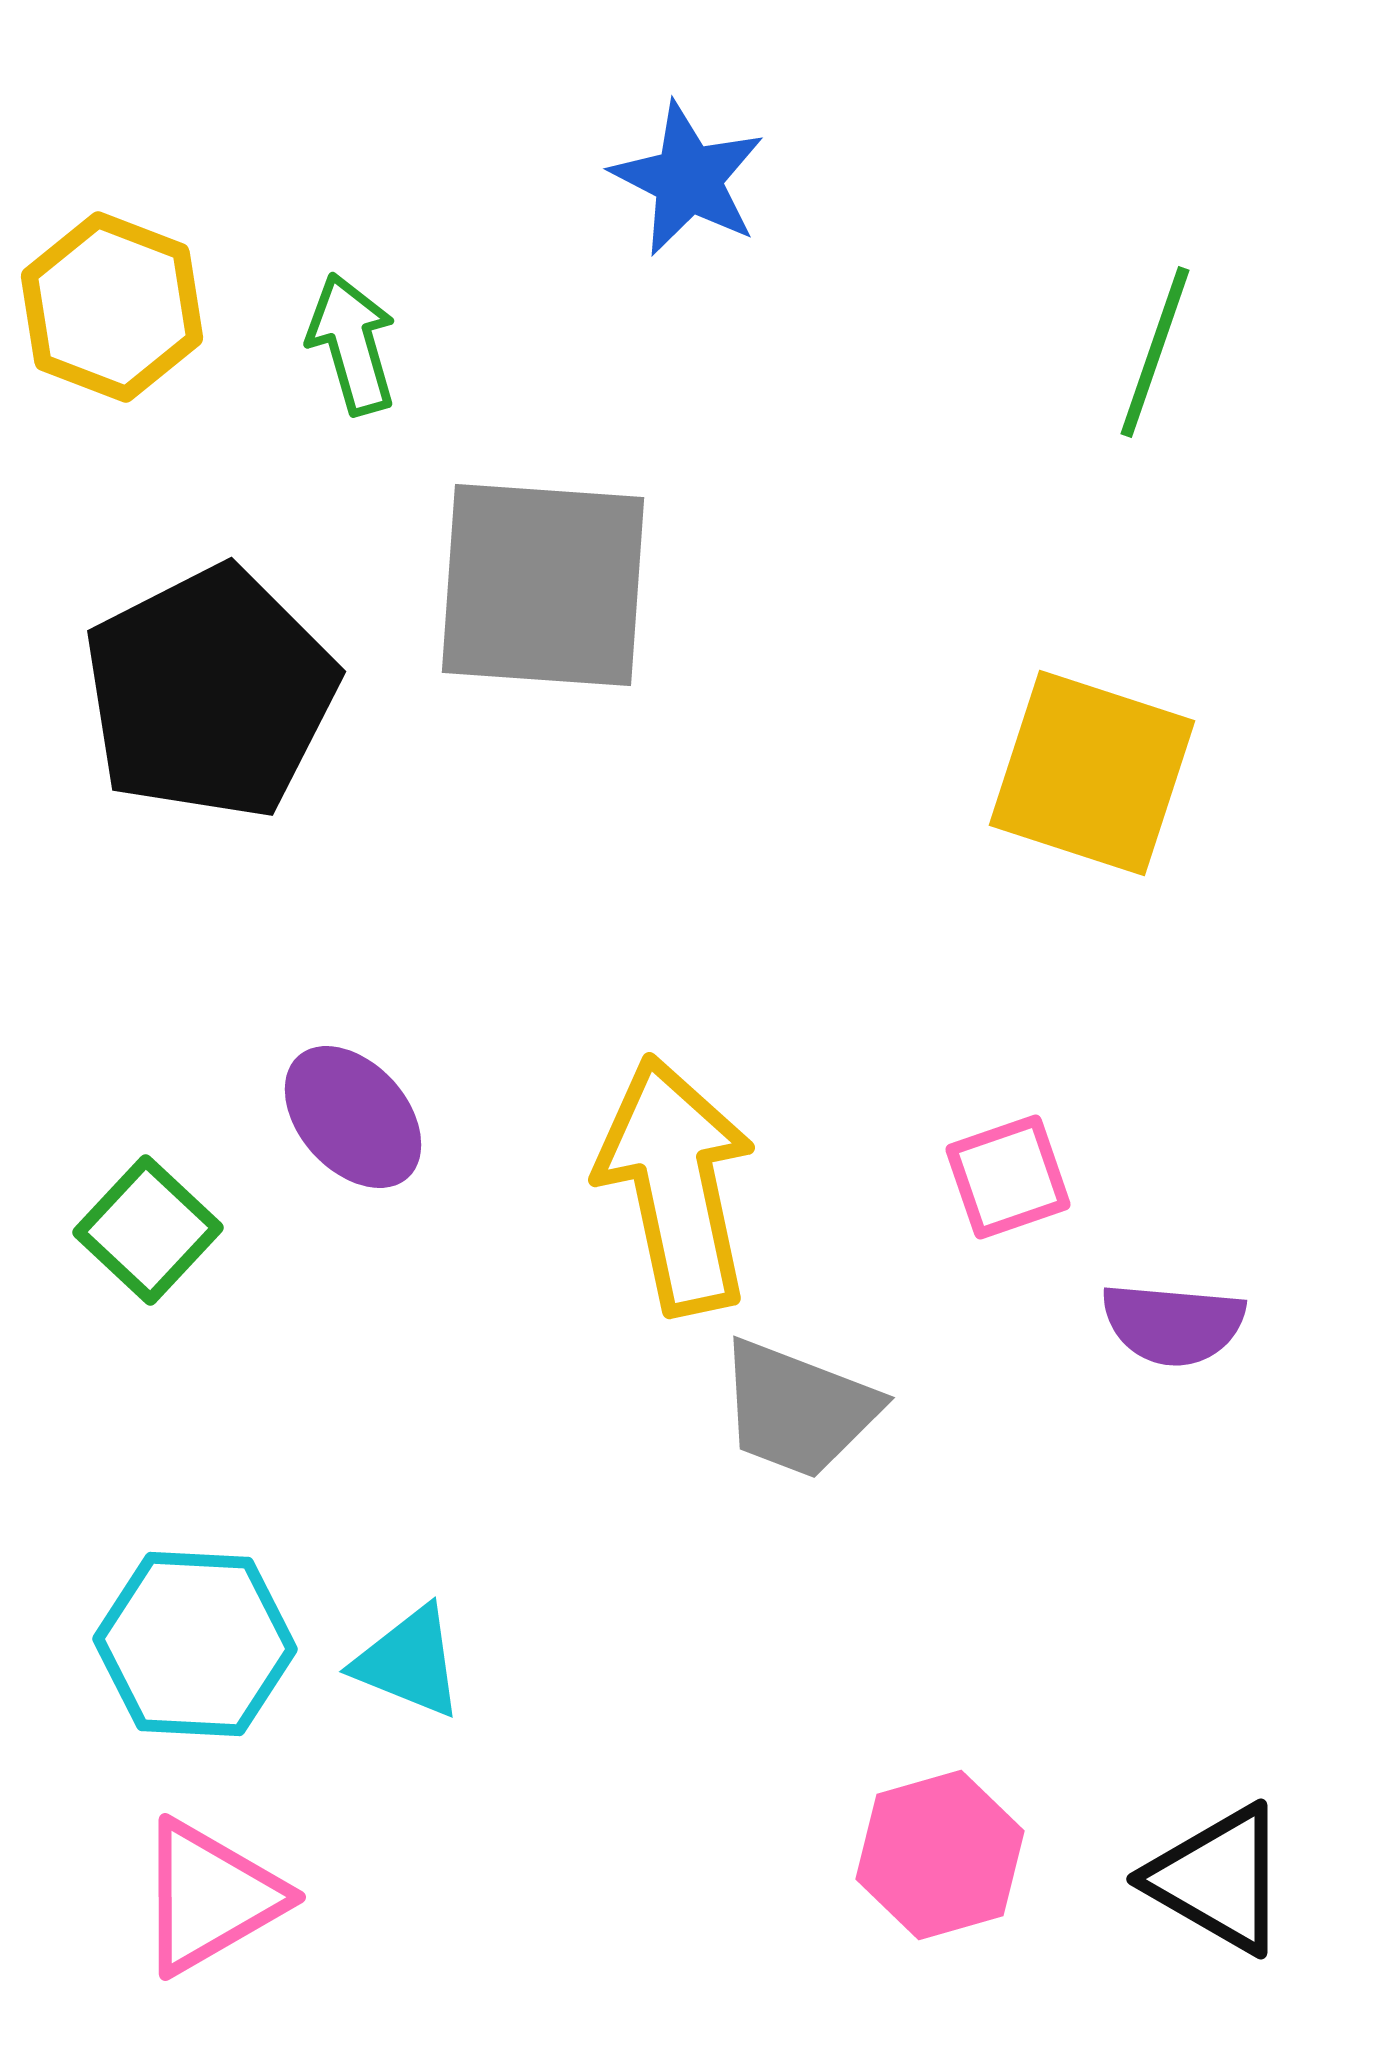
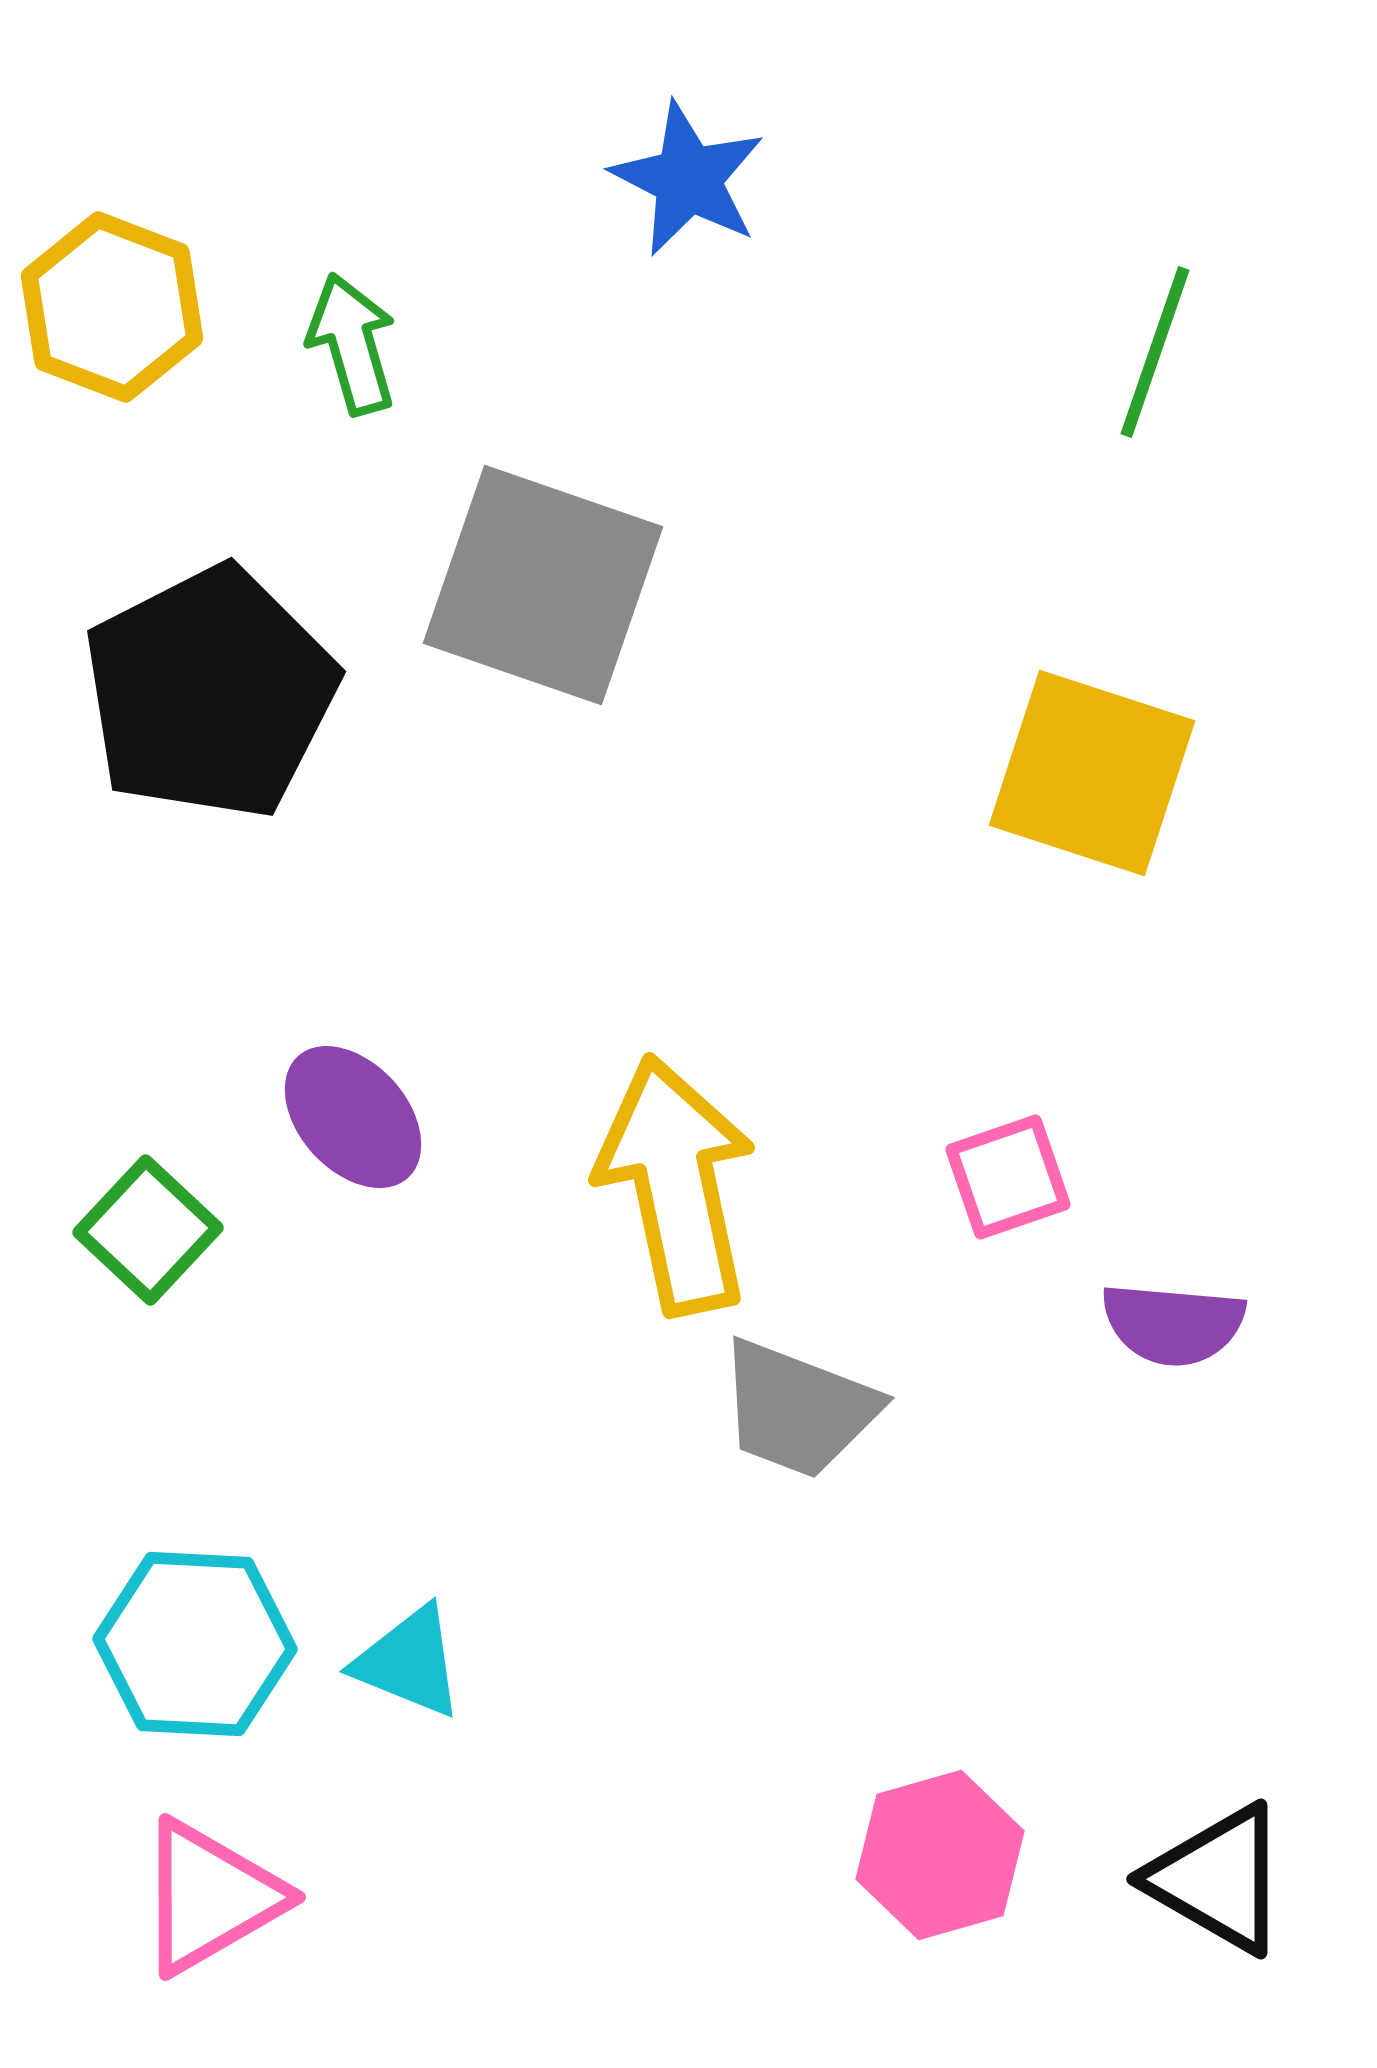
gray square: rotated 15 degrees clockwise
